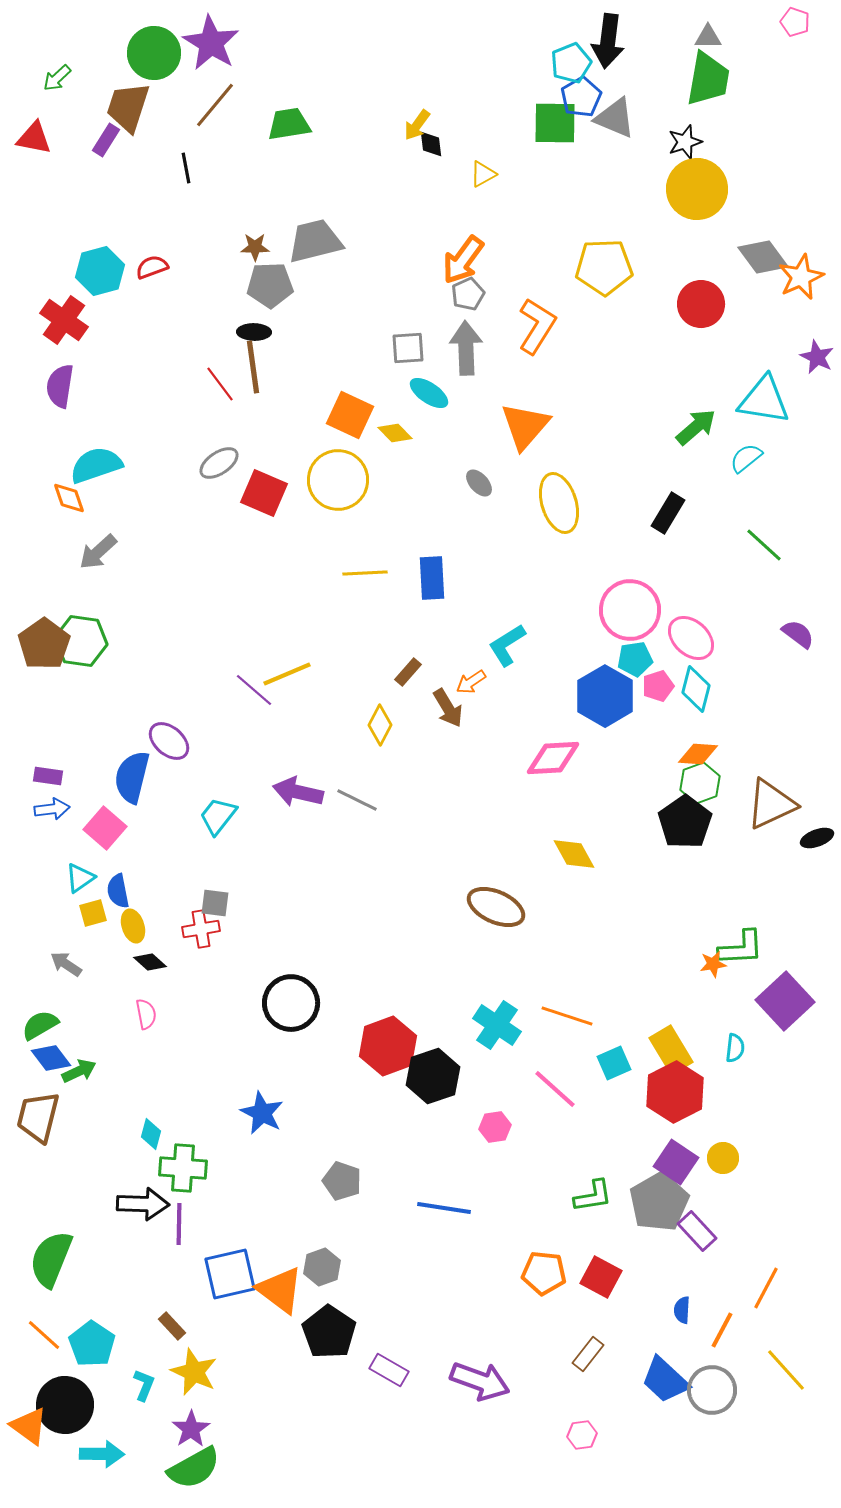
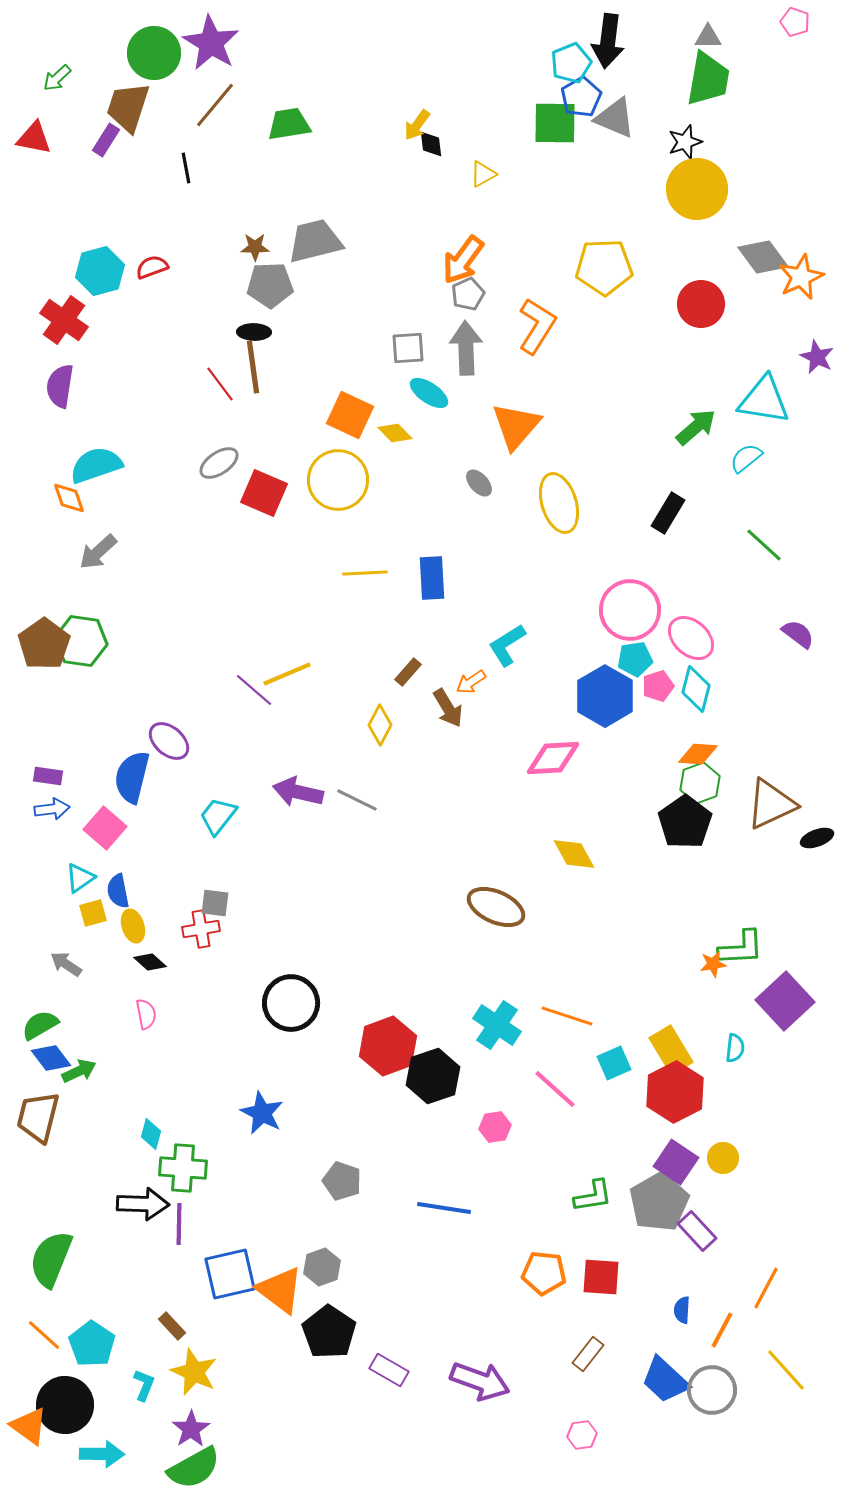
orange triangle at (525, 426): moved 9 px left
red square at (601, 1277): rotated 24 degrees counterclockwise
